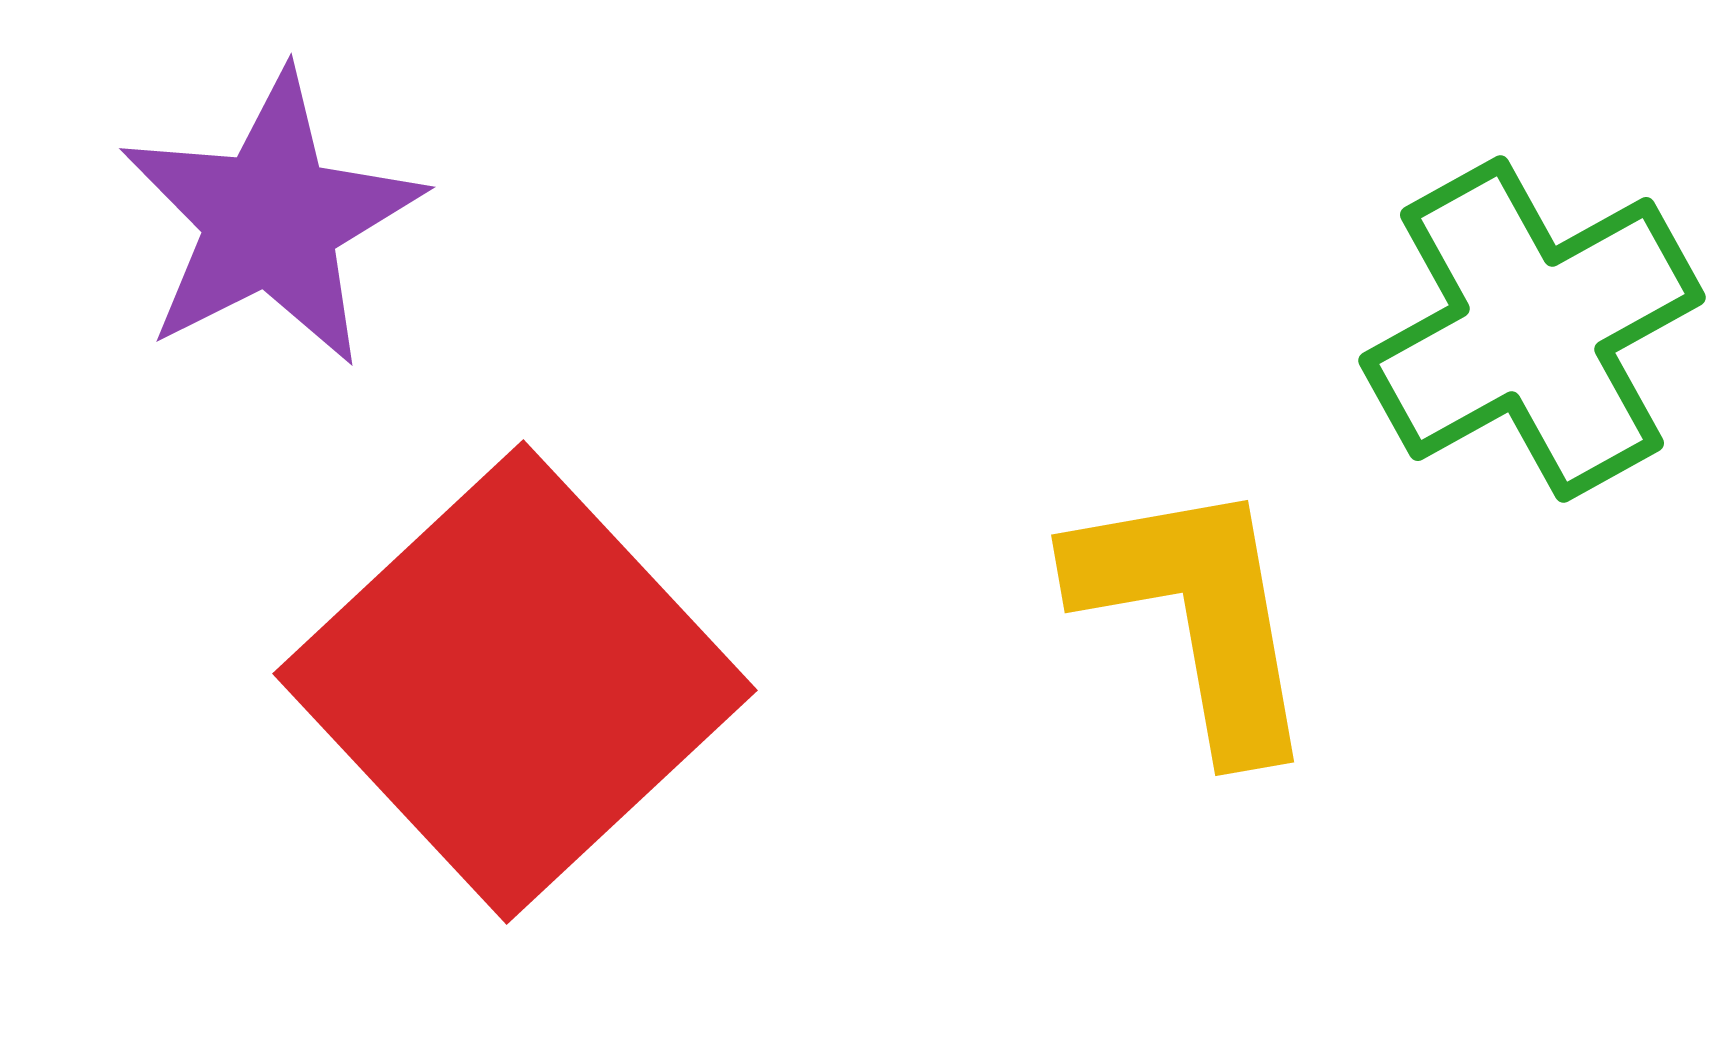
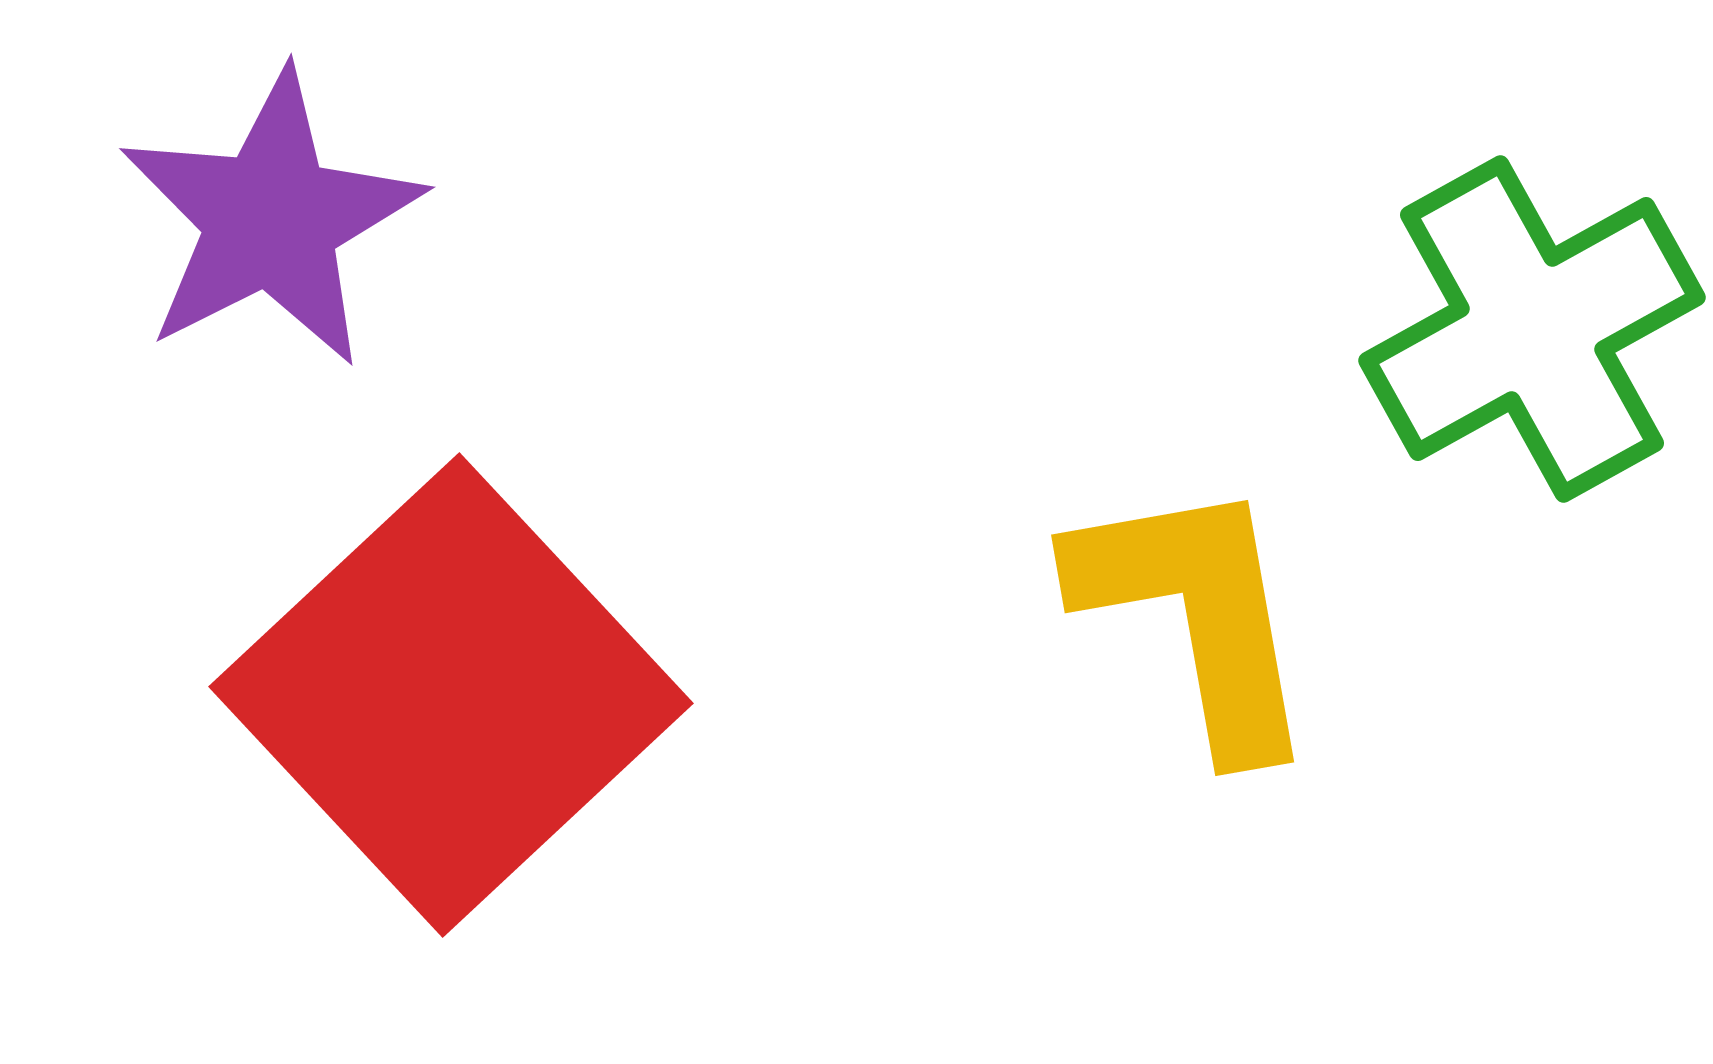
red square: moved 64 px left, 13 px down
